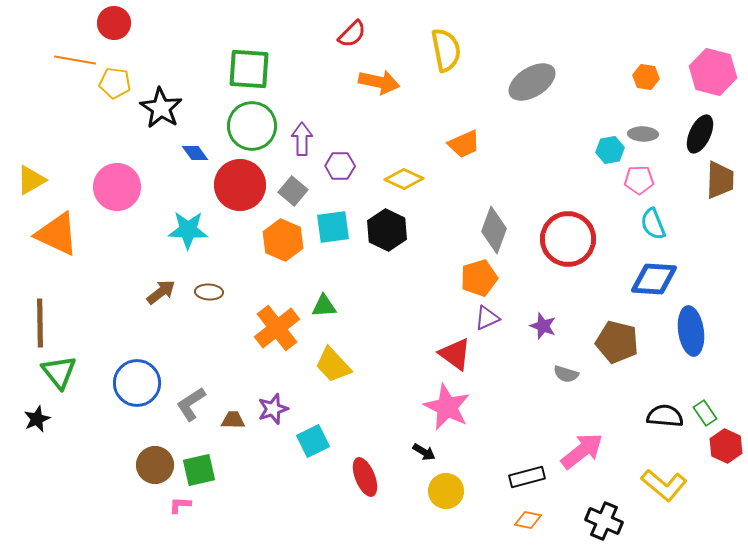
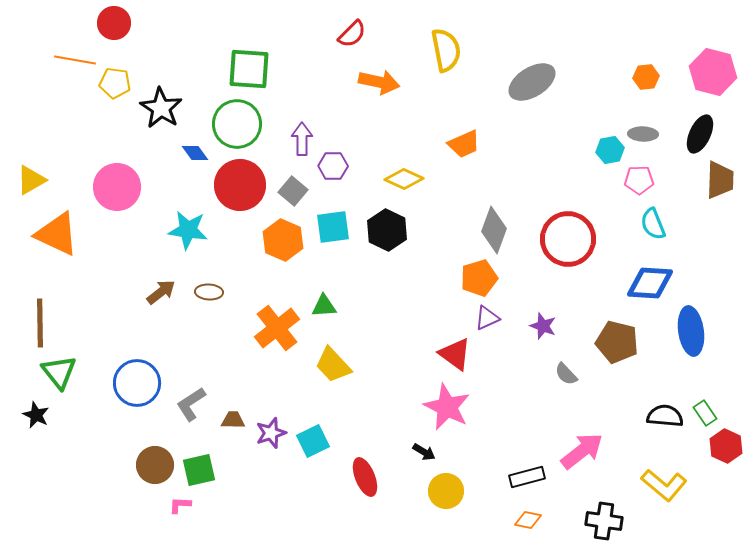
orange hexagon at (646, 77): rotated 15 degrees counterclockwise
green circle at (252, 126): moved 15 px left, 2 px up
purple hexagon at (340, 166): moved 7 px left
cyan star at (188, 230): rotated 6 degrees clockwise
blue diamond at (654, 279): moved 4 px left, 4 px down
gray semicircle at (566, 374): rotated 30 degrees clockwise
purple star at (273, 409): moved 2 px left, 24 px down
black star at (37, 419): moved 1 px left, 4 px up; rotated 24 degrees counterclockwise
black cross at (604, 521): rotated 15 degrees counterclockwise
